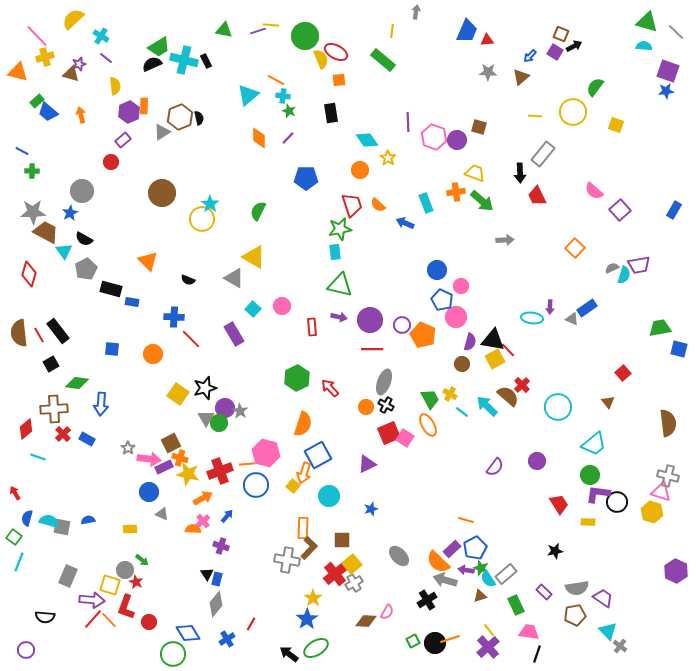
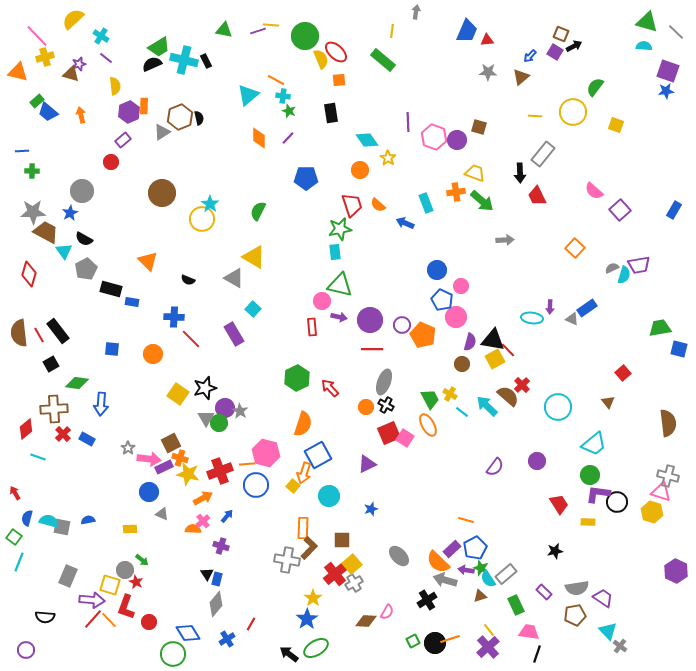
red ellipse at (336, 52): rotated 15 degrees clockwise
blue line at (22, 151): rotated 32 degrees counterclockwise
pink circle at (282, 306): moved 40 px right, 5 px up
